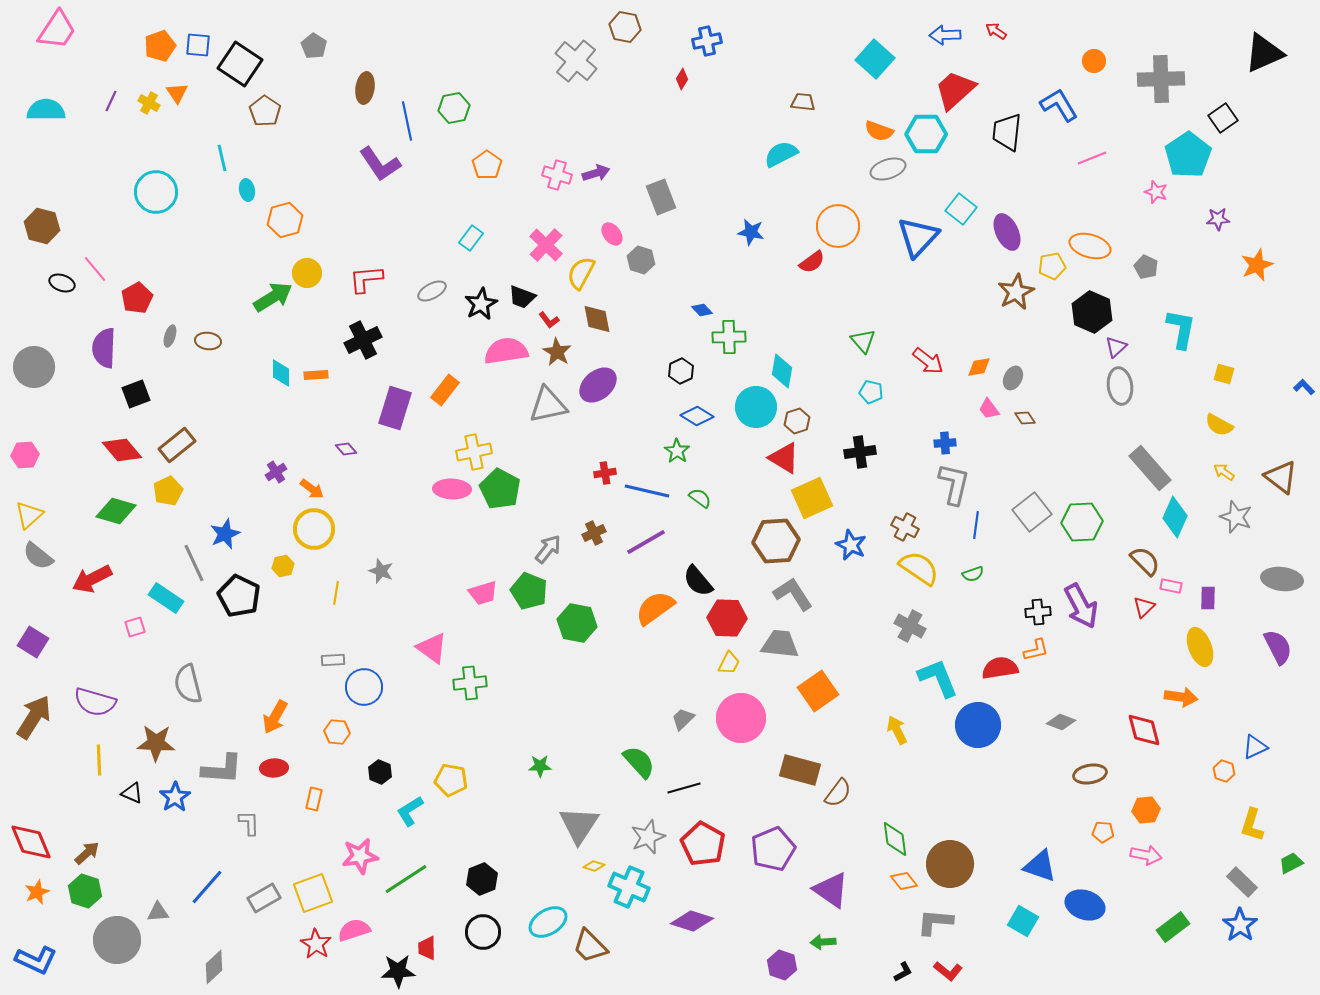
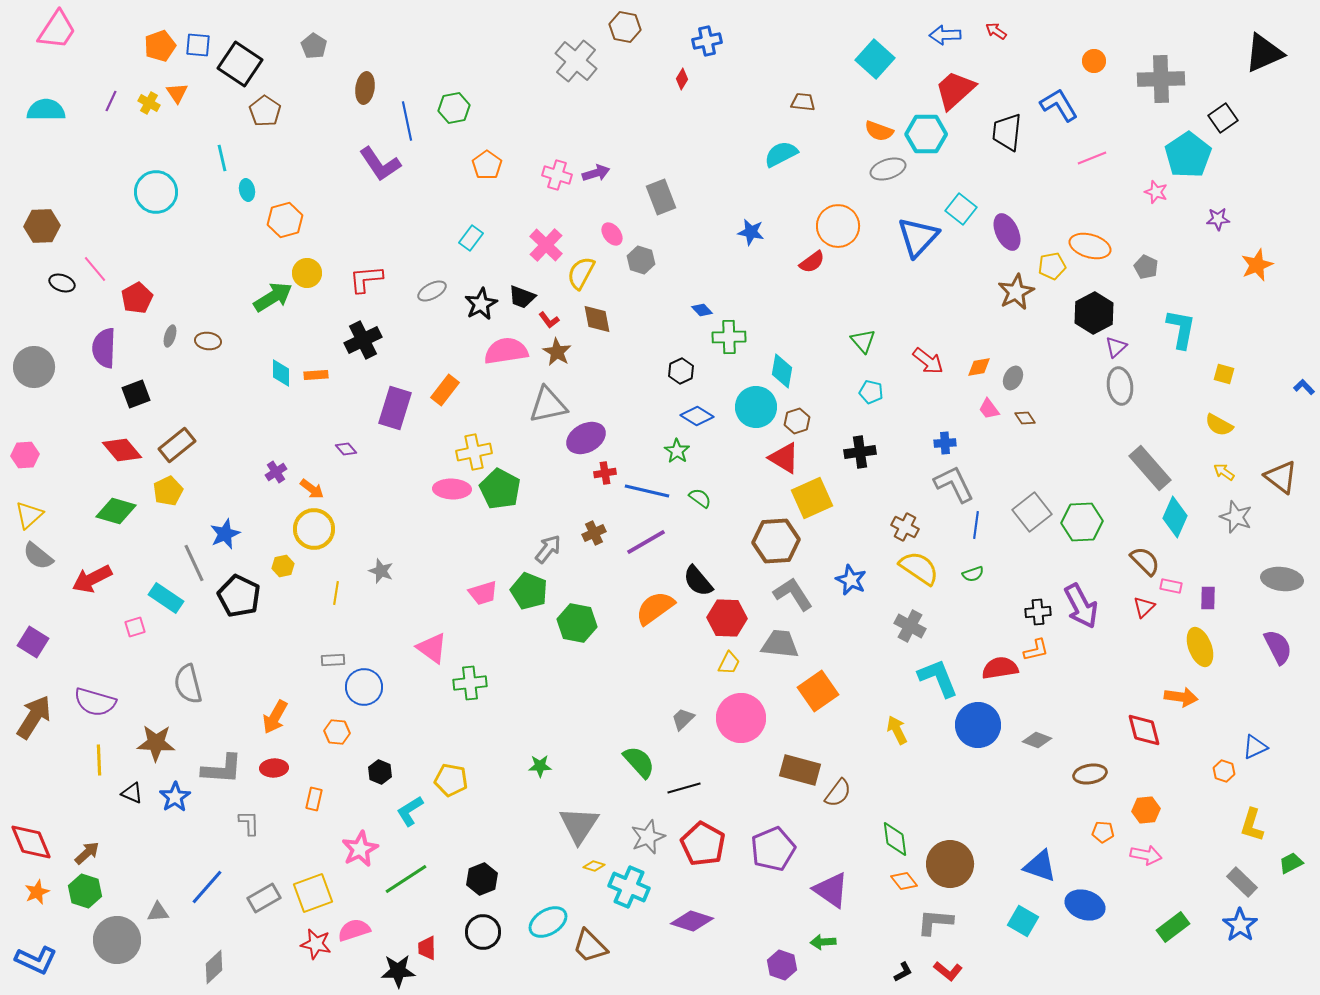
brown hexagon at (42, 226): rotated 16 degrees counterclockwise
black hexagon at (1092, 312): moved 2 px right, 1 px down; rotated 9 degrees clockwise
purple ellipse at (598, 385): moved 12 px left, 53 px down; rotated 12 degrees clockwise
gray L-shape at (954, 484): rotated 39 degrees counterclockwise
blue star at (851, 545): moved 35 px down
gray diamond at (1061, 722): moved 24 px left, 18 px down
pink star at (360, 856): moved 7 px up; rotated 18 degrees counterclockwise
red star at (316, 944): rotated 20 degrees counterclockwise
